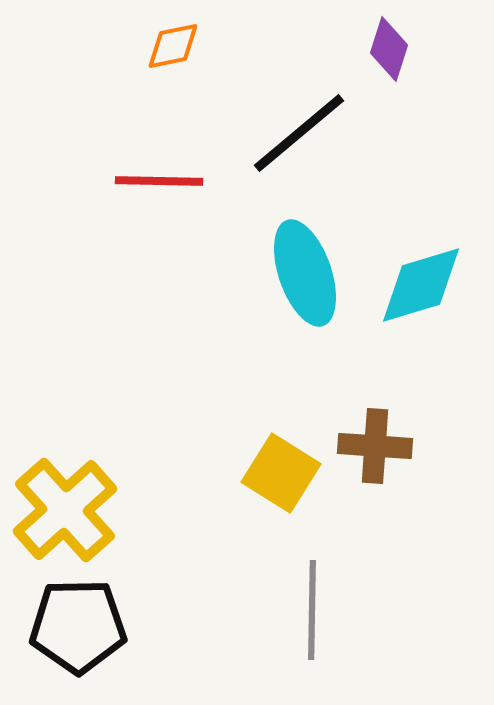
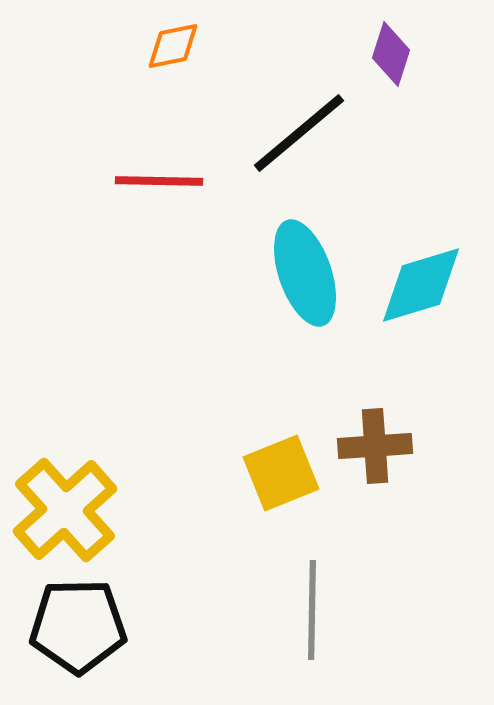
purple diamond: moved 2 px right, 5 px down
brown cross: rotated 8 degrees counterclockwise
yellow square: rotated 36 degrees clockwise
